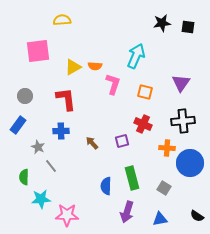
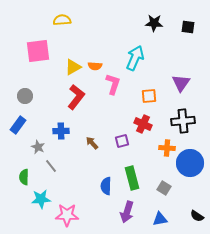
black star: moved 8 px left; rotated 12 degrees clockwise
cyan arrow: moved 1 px left, 2 px down
orange square: moved 4 px right, 4 px down; rotated 21 degrees counterclockwise
red L-shape: moved 10 px right, 2 px up; rotated 45 degrees clockwise
